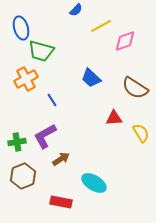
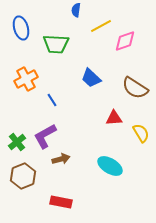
blue semicircle: rotated 144 degrees clockwise
green trapezoid: moved 15 px right, 7 px up; rotated 12 degrees counterclockwise
green cross: rotated 30 degrees counterclockwise
brown arrow: rotated 18 degrees clockwise
cyan ellipse: moved 16 px right, 17 px up
